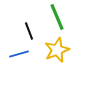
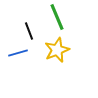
blue line: moved 1 px left, 1 px up
